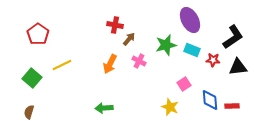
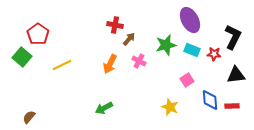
black L-shape: rotated 30 degrees counterclockwise
red star: moved 1 px right, 6 px up
black triangle: moved 2 px left, 8 px down
green square: moved 10 px left, 21 px up
pink square: moved 3 px right, 4 px up
green arrow: rotated 24 degrees counterclockwise
brown semicircle: moved 5 px down; rotated 24 degrees clockwise
